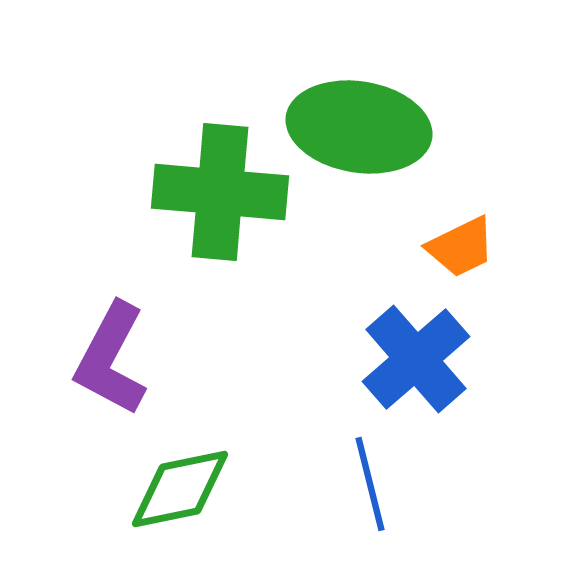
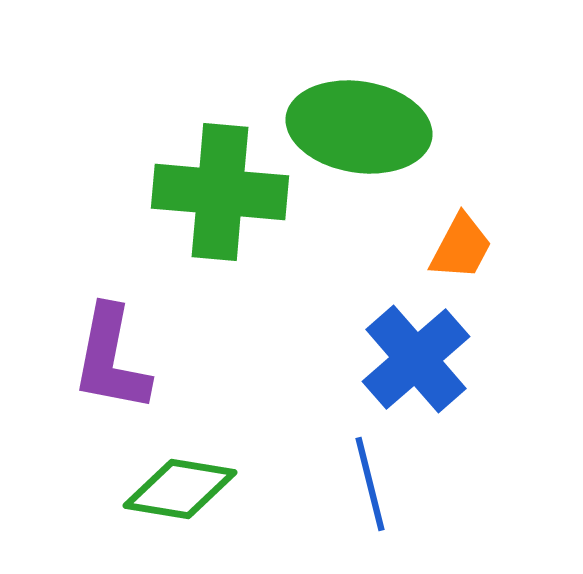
orange trapezoid: rotated 36 degrees counterclockwise
purple L-shape: rotated 17 degrees counterclockwise
green diamond: rotated 21 degrees clockwise
